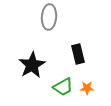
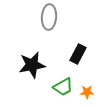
black rectangle: rotated 42 degrees clockwise
black star: rotated 20 degrees clockwise
orange star: moved 4 px down
